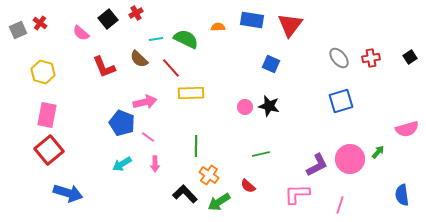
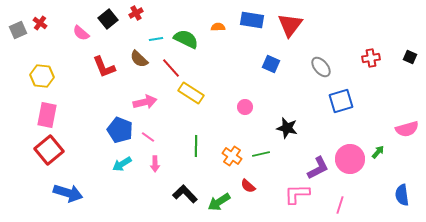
black square at (410, 57): rotated 32 degrees counterclockwise
gray ellipse at (339, 58): moved 18 px left, 9 px down
yellow hexagon at (43, 72): moved 1 px left, 4 px down; rotated 10 degrees counterclockwise
yellow rectangle at (191, 93): rotated 35 degrees clockwise
black star at (269, 106): moved 18 px right, 22 px down
blue pentagon at (122, 123): moved 2 px left, 7 px down
purple L-shape at (317, 165): moved 1 px right, 3 px down
orange cross at (209, 175): moved 23 px right, 19 px up
